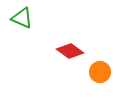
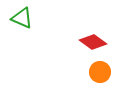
red diamond: moved 23 px right, 9 px up
